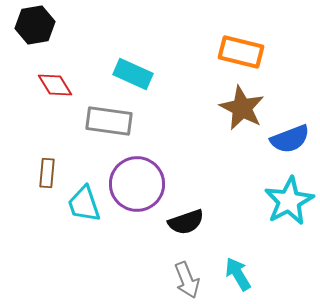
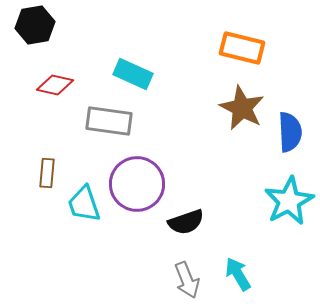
orange rectangle: moved 1 px right, 4 px up
red diamond: rotated 45 degrees counterclockwise
blue semicircle: moved 7 px up; rotated 72 degrees counterclockwise
